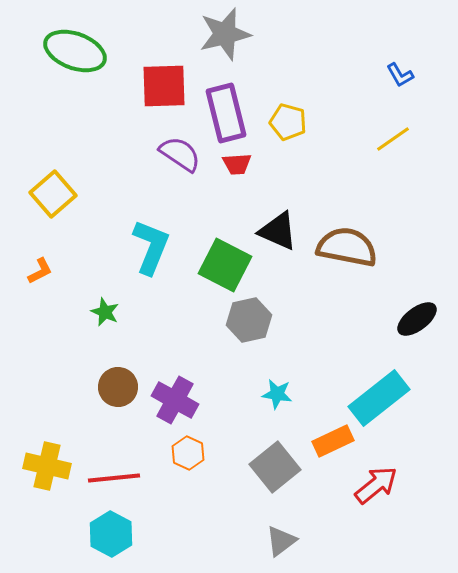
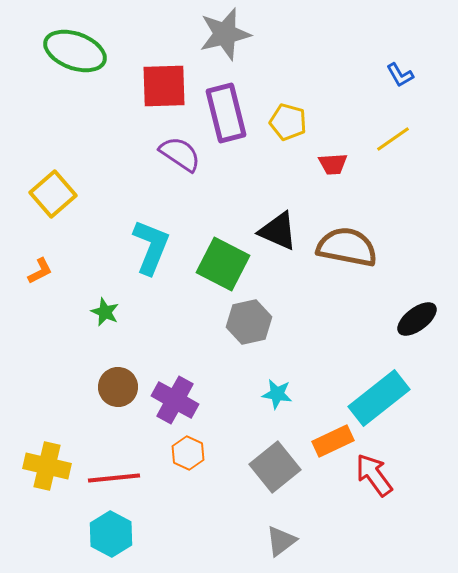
red trapezoid: moved 96 px right
green square: moved 2 px left, 1 px up
gray hexagon: moved 2 px down
red arrow: moved 2 px left, 10 px up; rotated 87 degrees counterclockwise
